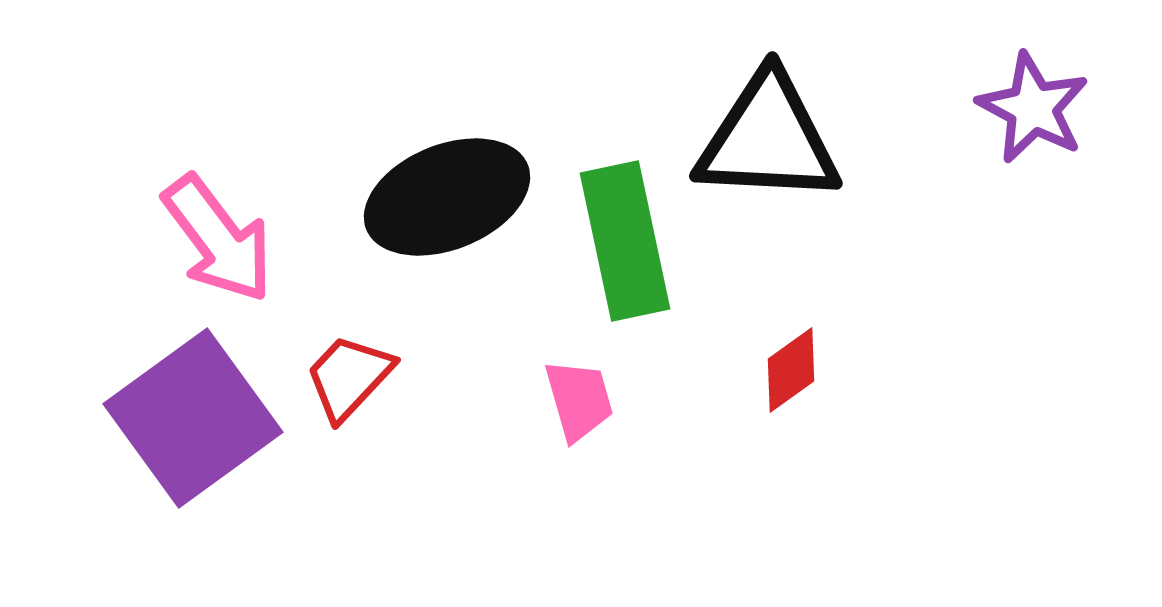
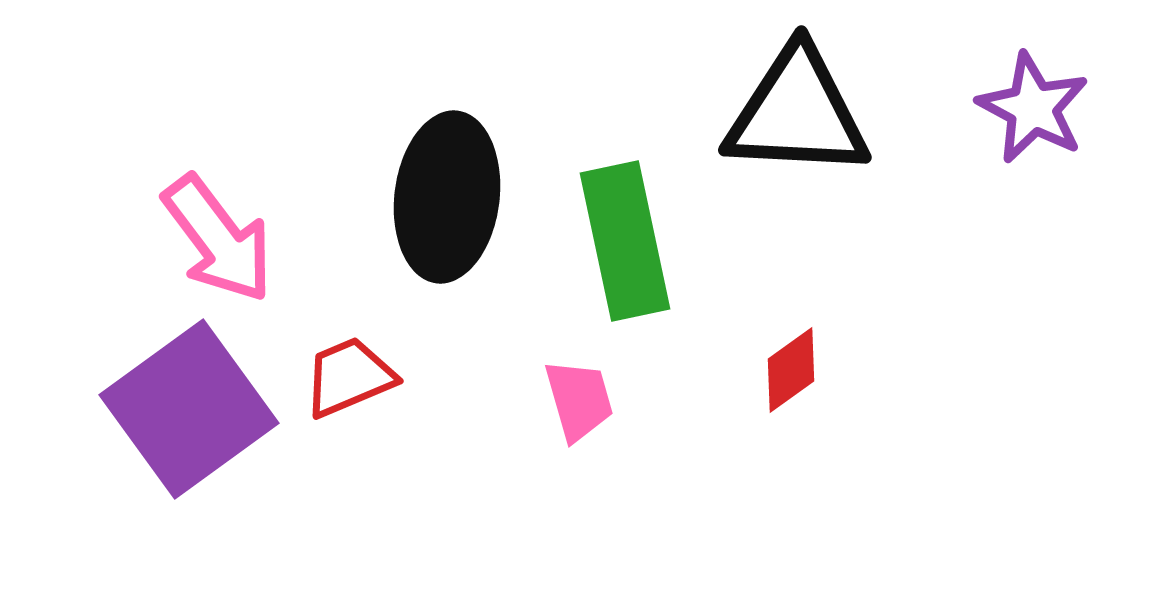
black triangle: moved 29 px right, 26 px up
black ellipse: rotated 61 degrees counterclockwise
red trapezoid: rotated 24 degrees clockwise
purple square: moved 4 px left, 9 px up
